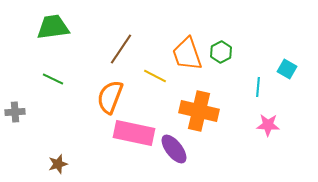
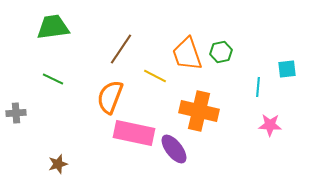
green hexagon: rotated 15 degrees clockwise
cyan square: rotated 36 degrees counterclockwise
gray cross: moved 1 px right, 1 px down
pink star: moved 2 px right
